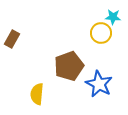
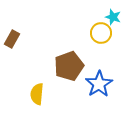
cyan star: rotated 14 degrees clockwise
blue star: rotated 12 degrees clockwise
